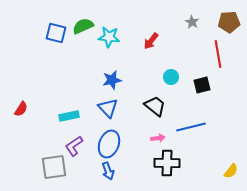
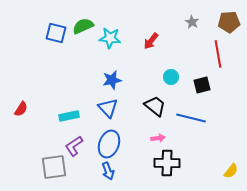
cyan star: moved 1 px right, 1 px down
blue line: moved 9 px up; rotated 28 degrees clockwise
